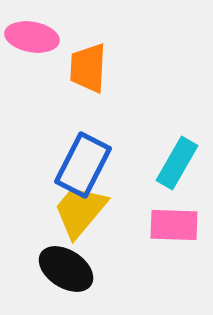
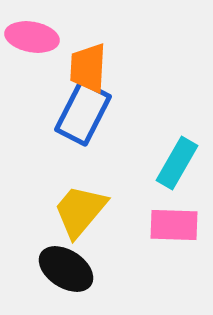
blue rectangle: moved 52 px up
